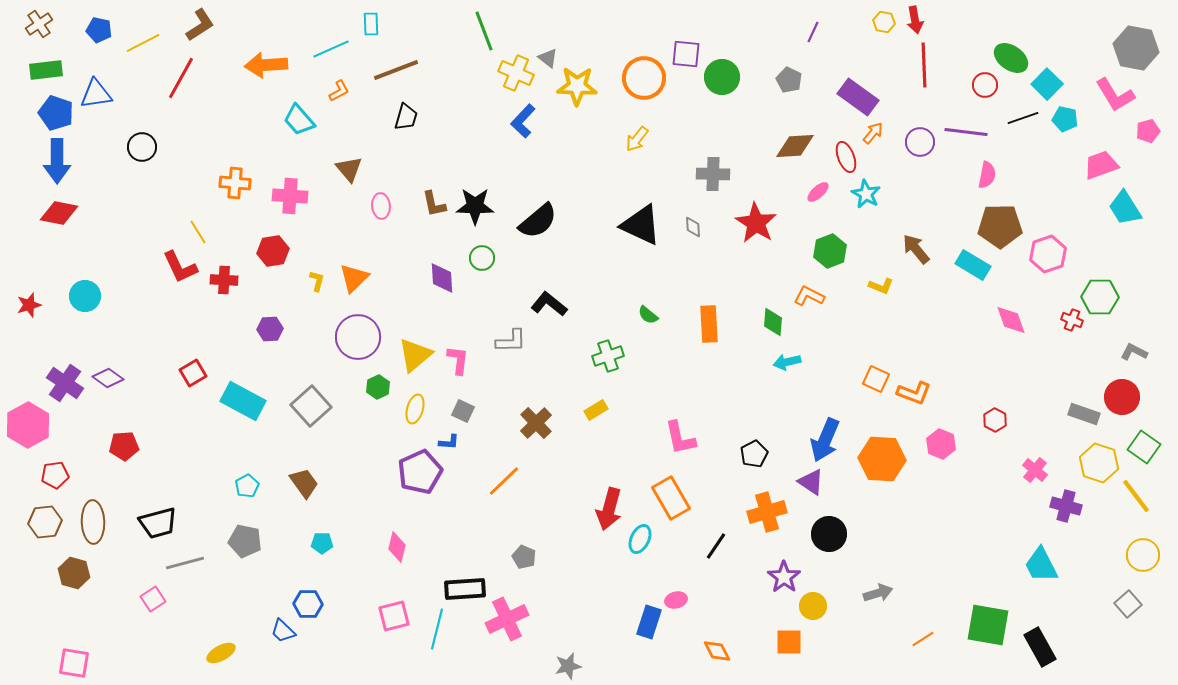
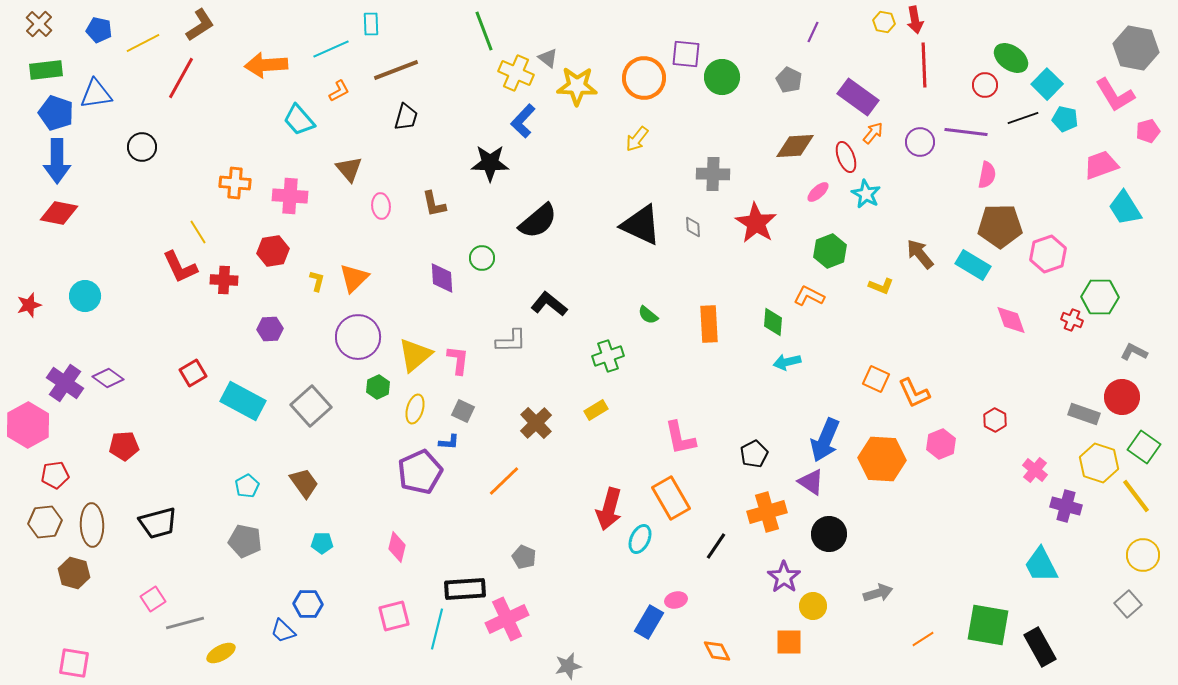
brown cross at (39, 24): rotated 12 degrees counterclockwise
black star at (475, 206): moved 15 px right, 43 px up
brown arrow at (916, 249): moved 4 px right, 5 px down
orange L-shape at (914, 393): rotated 44 degrees clockwise
pink hexagon at (941, 444): rotated 16 degrees clockwise
brown ellipse at (93, 522): moved 1 px left, 3 px down
gray line at (185, 563): moved 60 px down
blue rectangle at (649, 622): rotated 12 degrees clockwise
